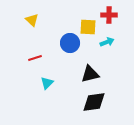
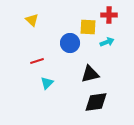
red line: moved 2 px right, 3 px down
black diamond: moved 2 px right
